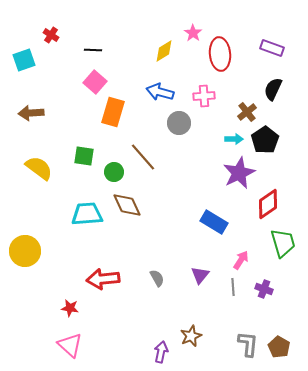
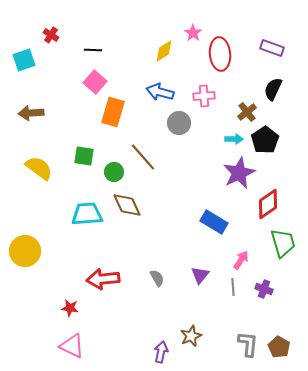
pink triangle: moved 2 px right, 1 px down; rotated 16 degrees counterclockwise
